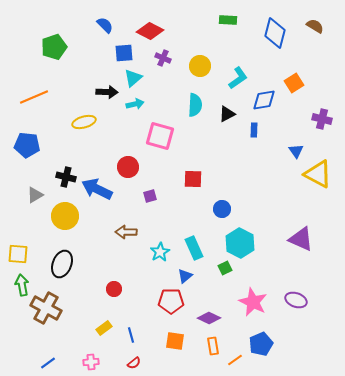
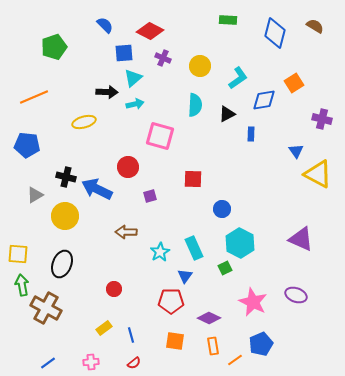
blue rectangle at (254, 130): moved 3 px left, 4 px down
blue triangle at (185, 276): rotated 14 degrees counterclockwise
purple ellipse at (296, 300): moved 5 px up
